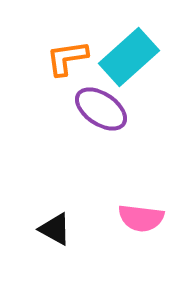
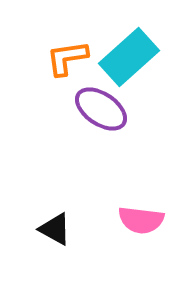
pink semicircle: moved 2 px down
